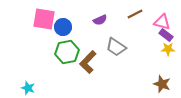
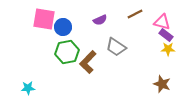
cyan star: rotated 24 degrees counterclockwise
